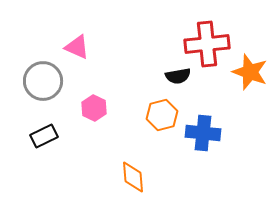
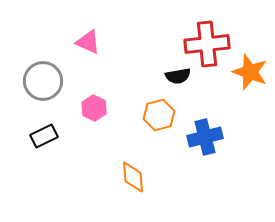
pink triangle: moved 11 px right, 5 px up
orange hexagon: moved 3 px left
blue cross: moved 2 px right, 4 px down; rotated 20 degrees counterclockwise
